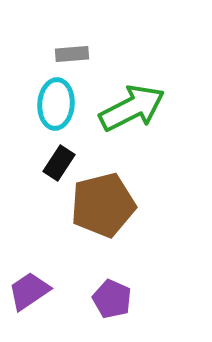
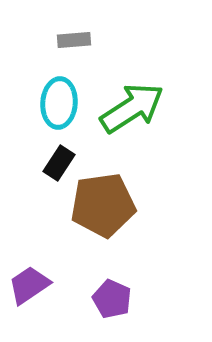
gray rectangle: moved 2 px right, 14 px up
cyan ellipse: moved 3 px right, 1 px up
green arrow: rotated 6 degrees counterclockwise
brown pentagon: rotated 6 degrees clockwise
purple trapezoid: moved 6 px up
